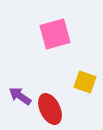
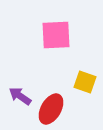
pink square: moved 1 px right, 1 px down; rotated 12 degrees clockwise
red ellipse: moved 1 px right; rotated 56 degrees clockwise
